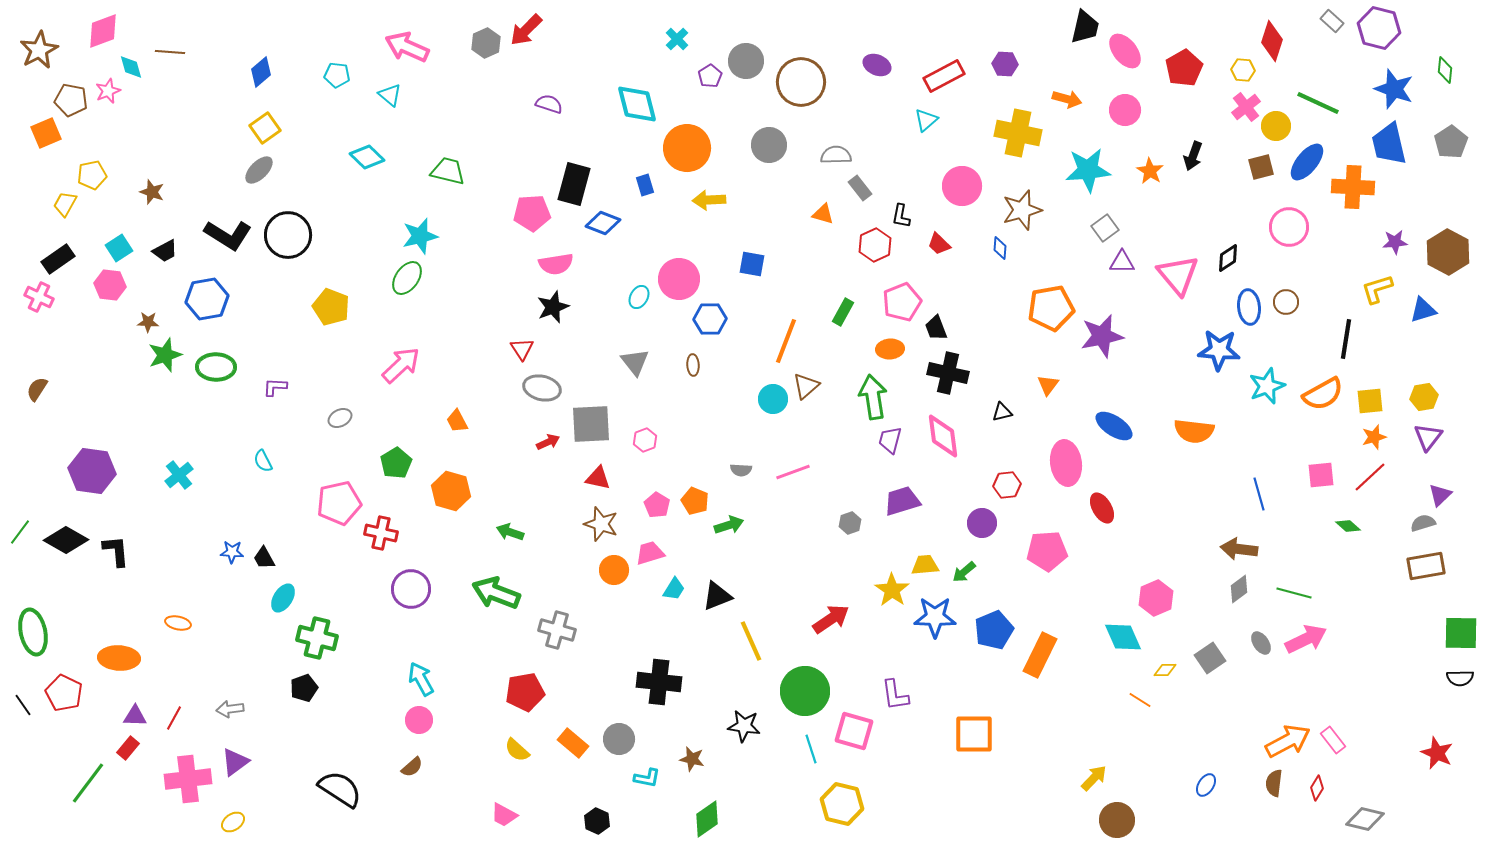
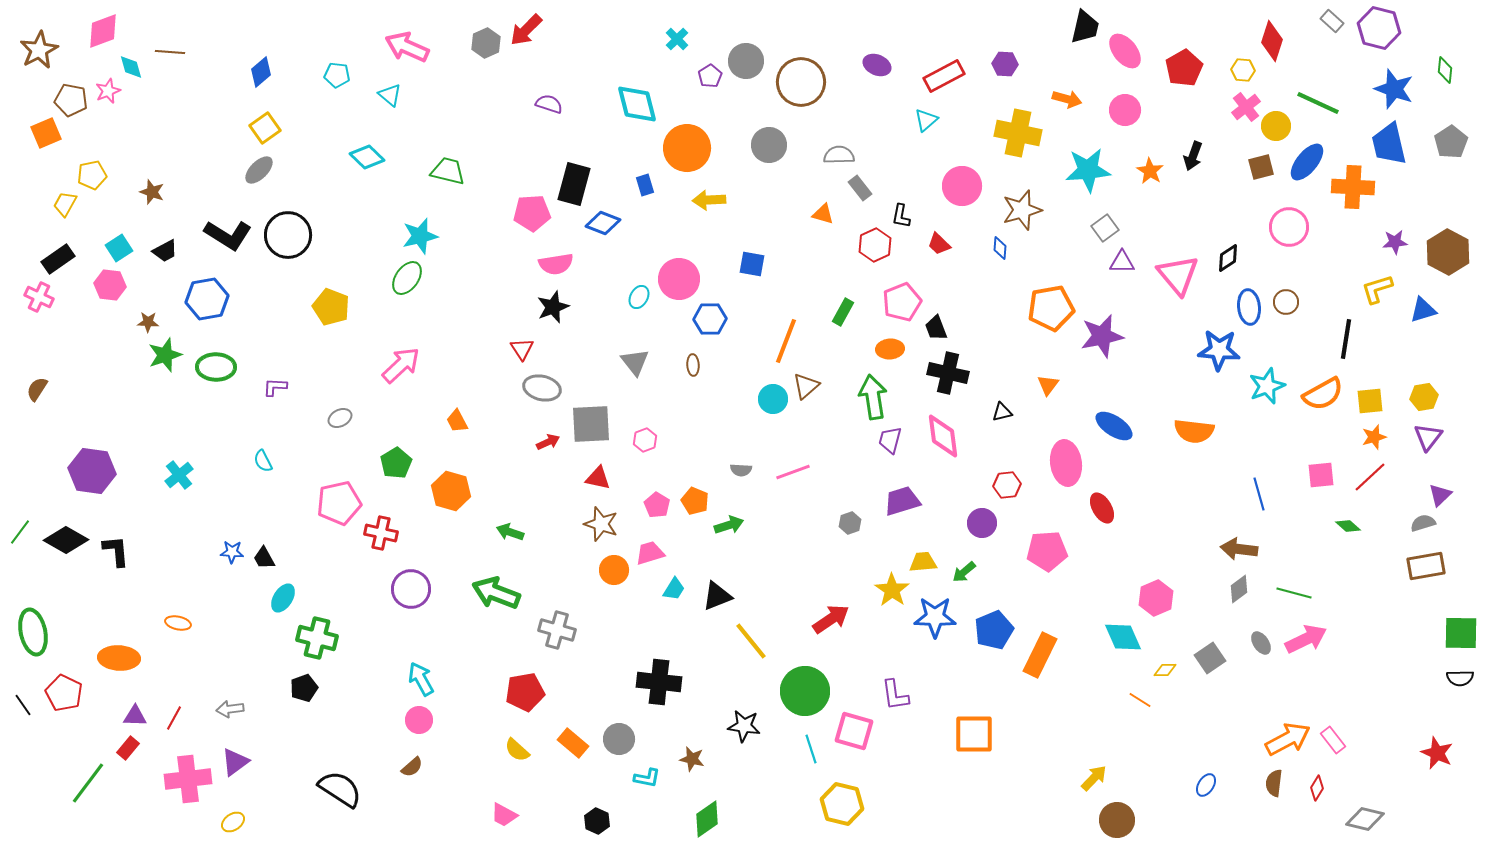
gray semicircle at (836, 155): moved 3 px right
yellow trapezoid at (925, 565): moved 2 px left, 3 px up
yellow line at (751, 641): rotated 15 degrees counterclockwise
orange arrow at (1288, 741): moved 2 px up
